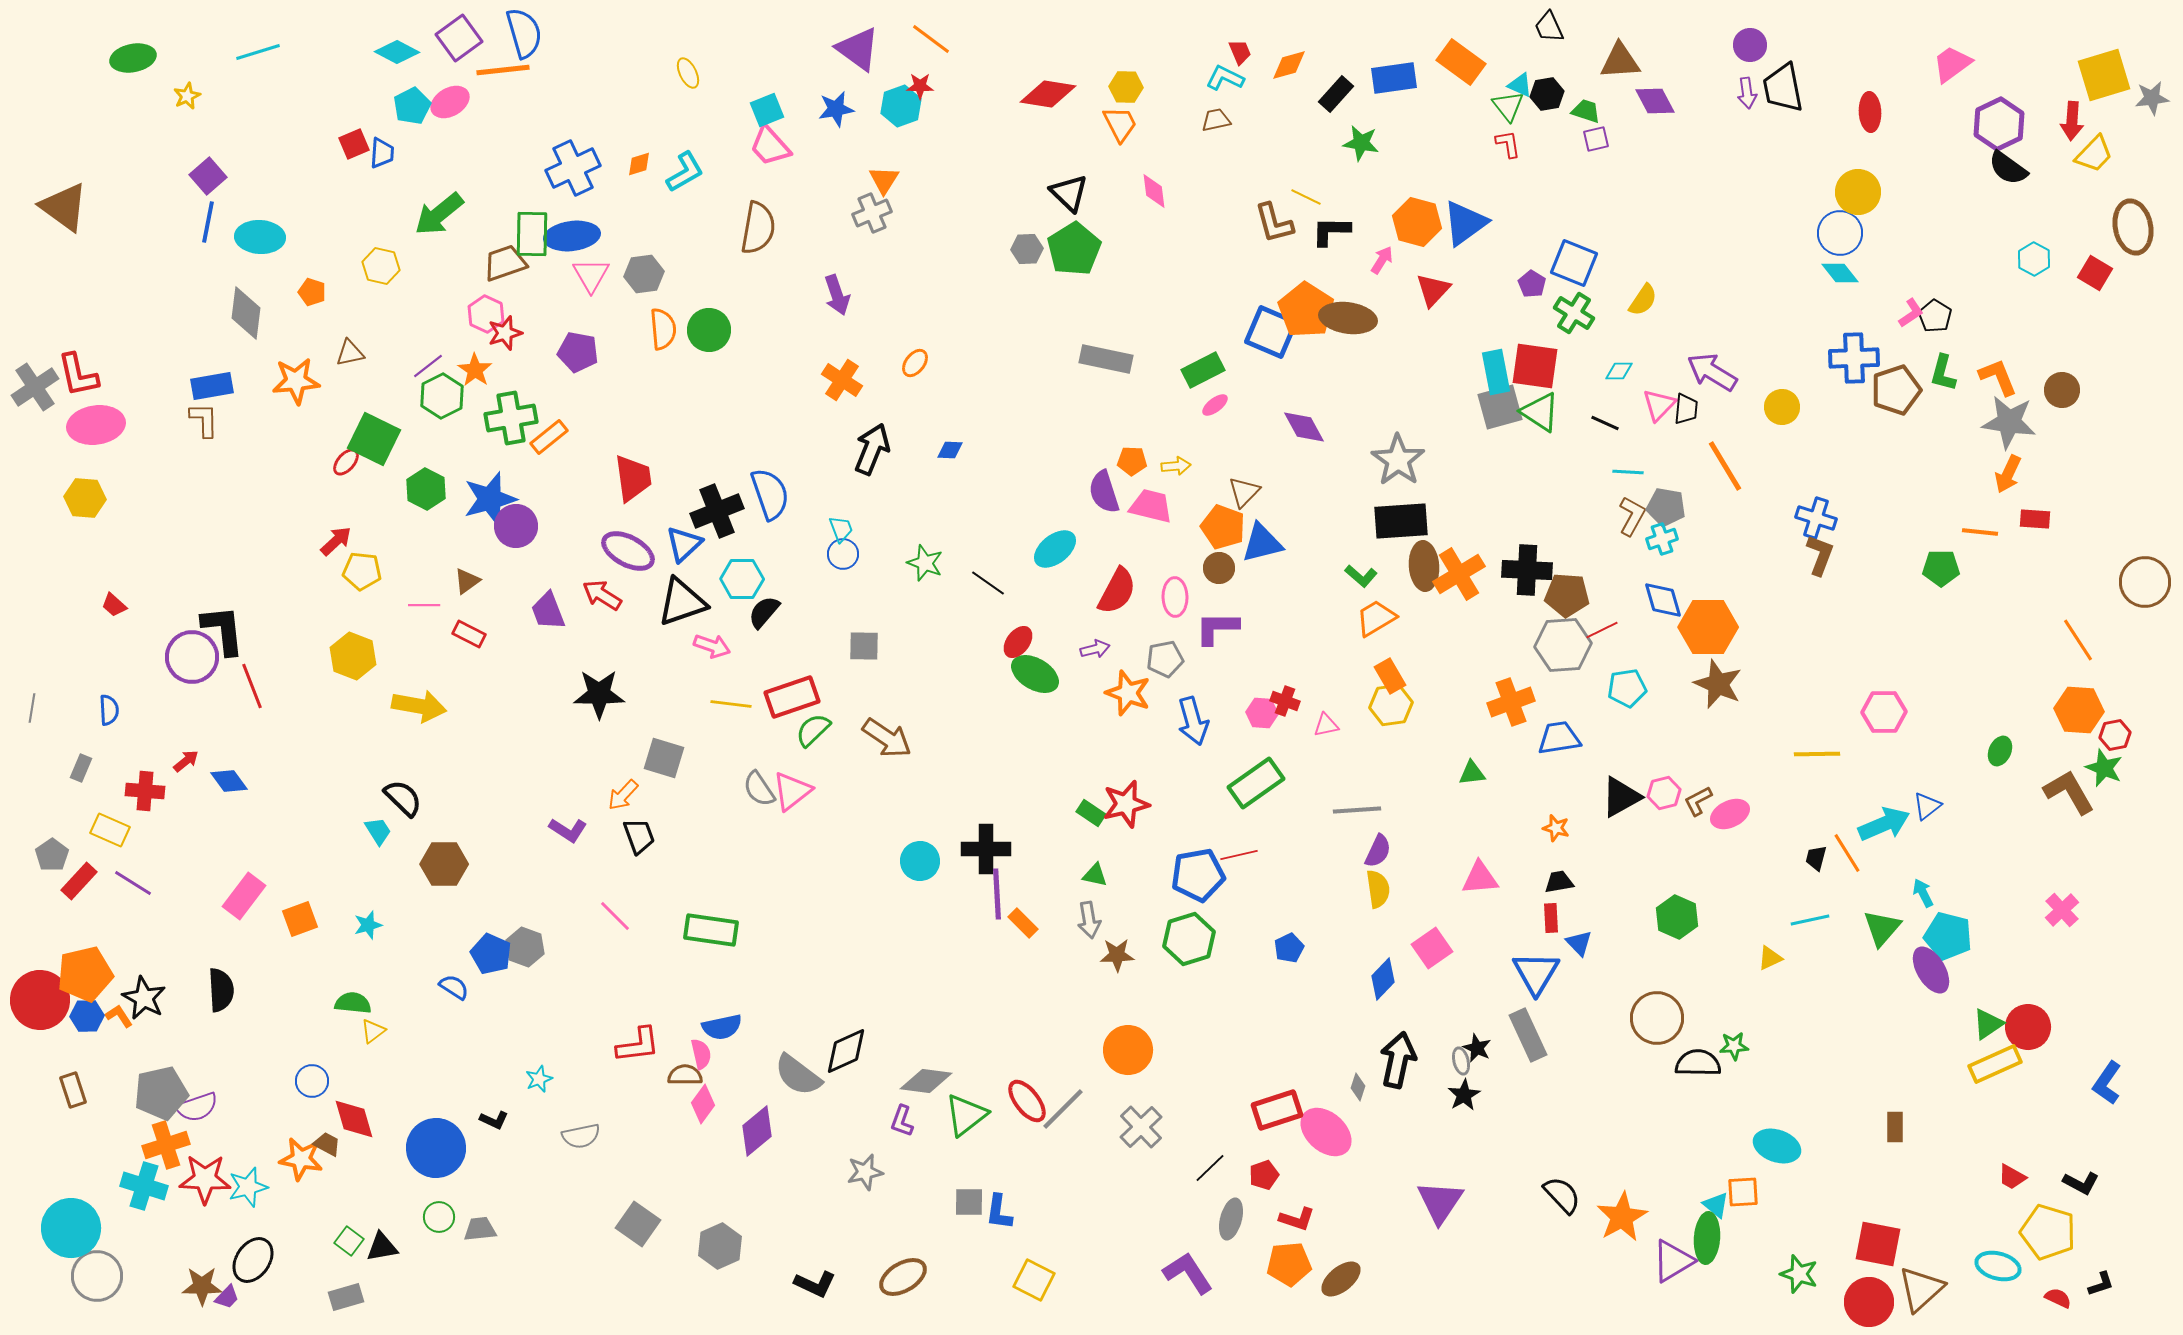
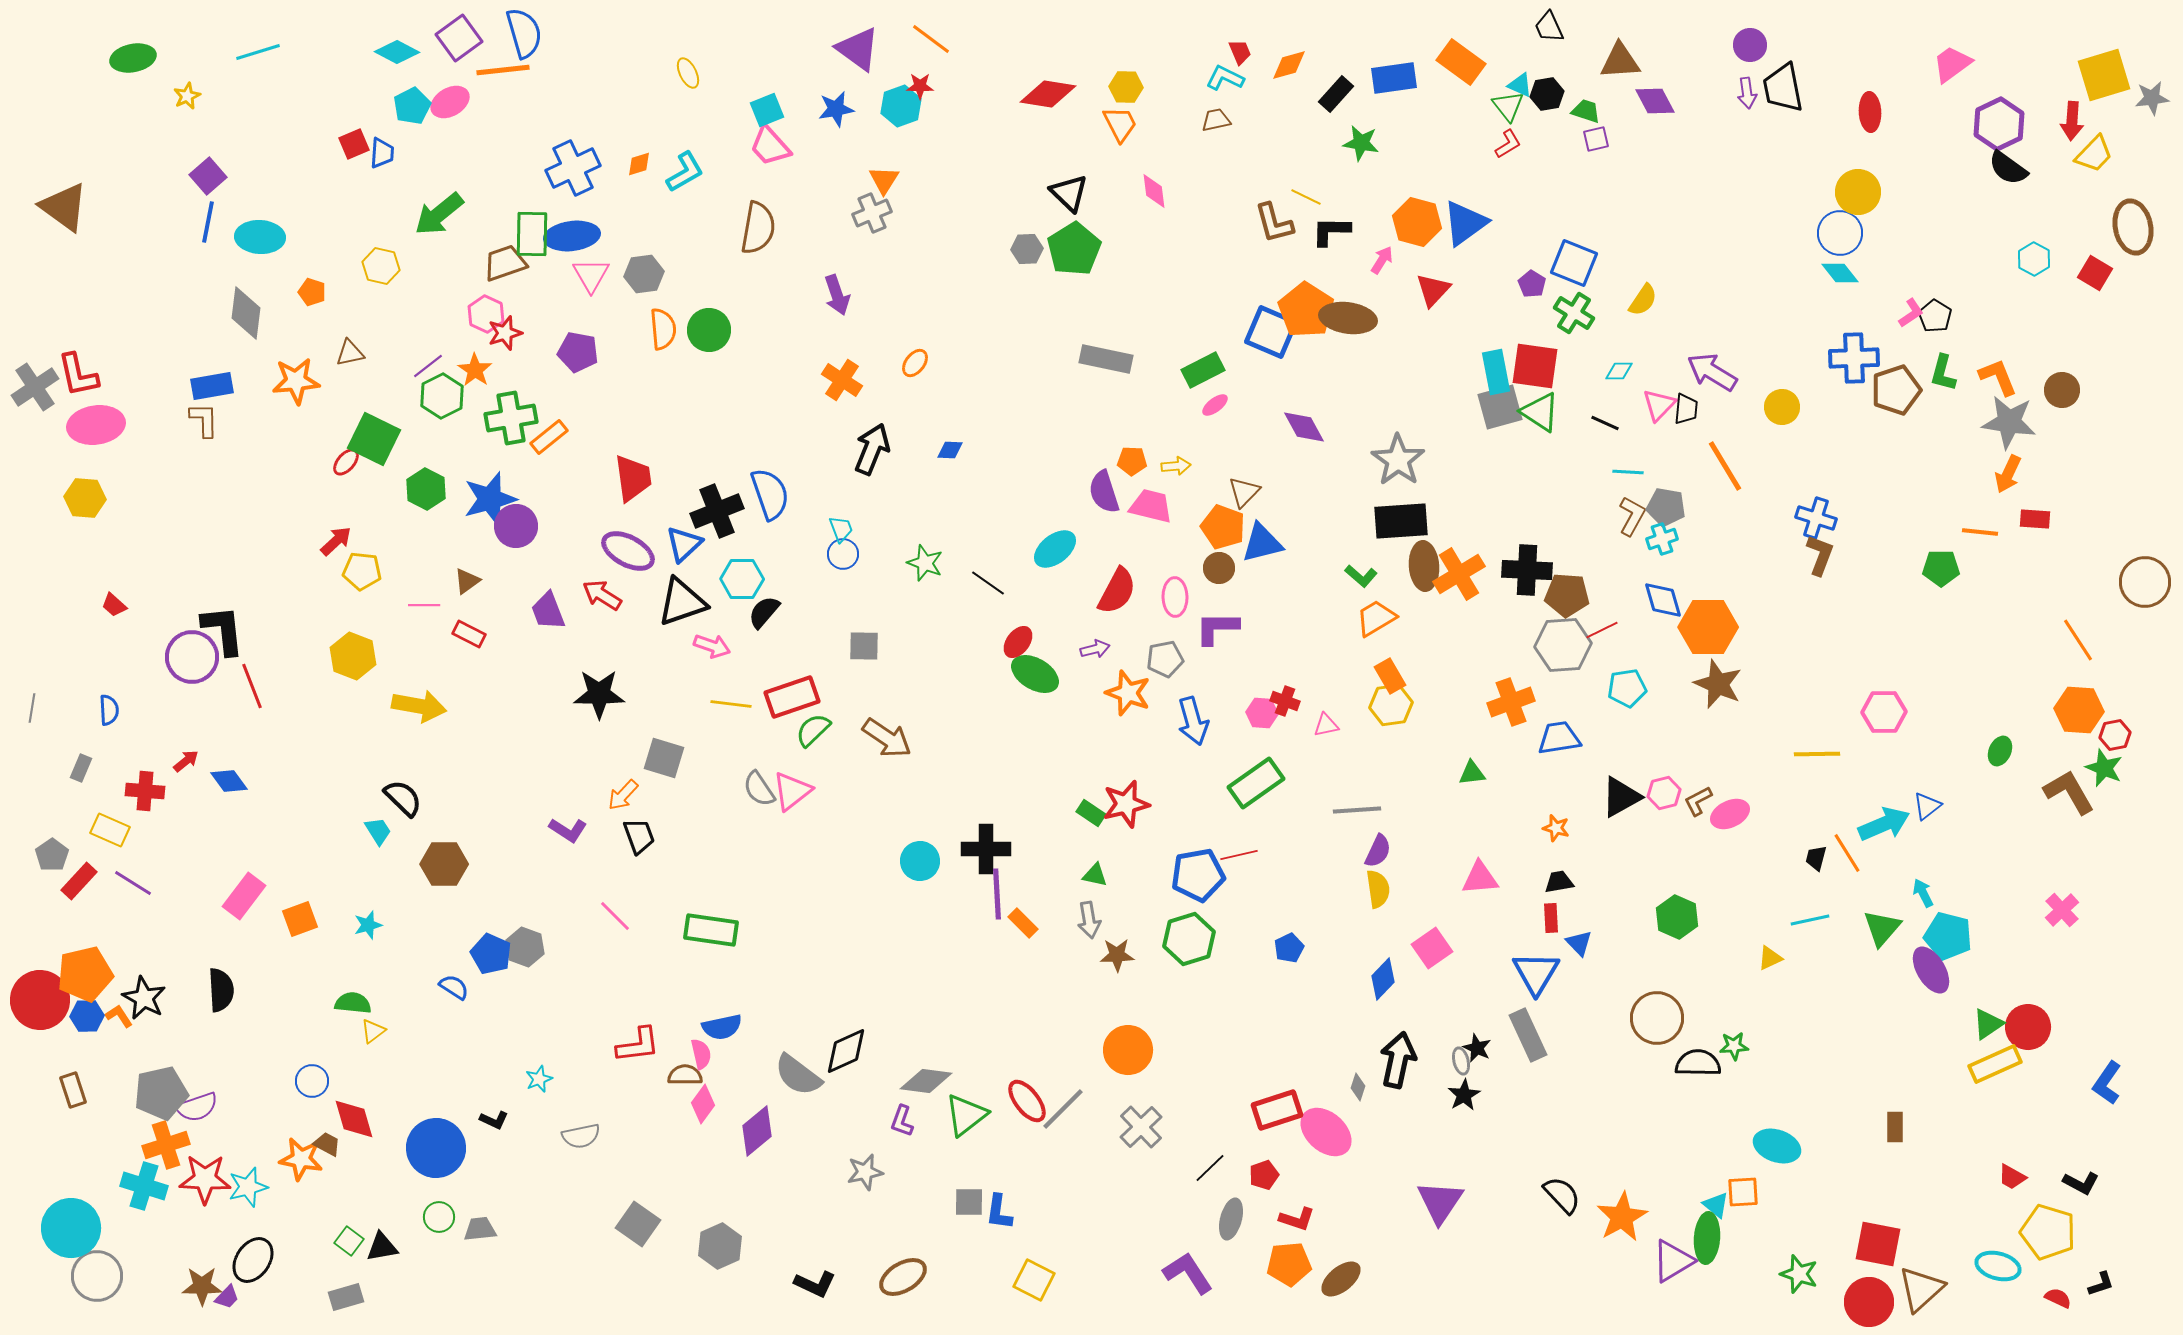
red L-shape at (1508, 144): rotated 68 degrees clockwise
